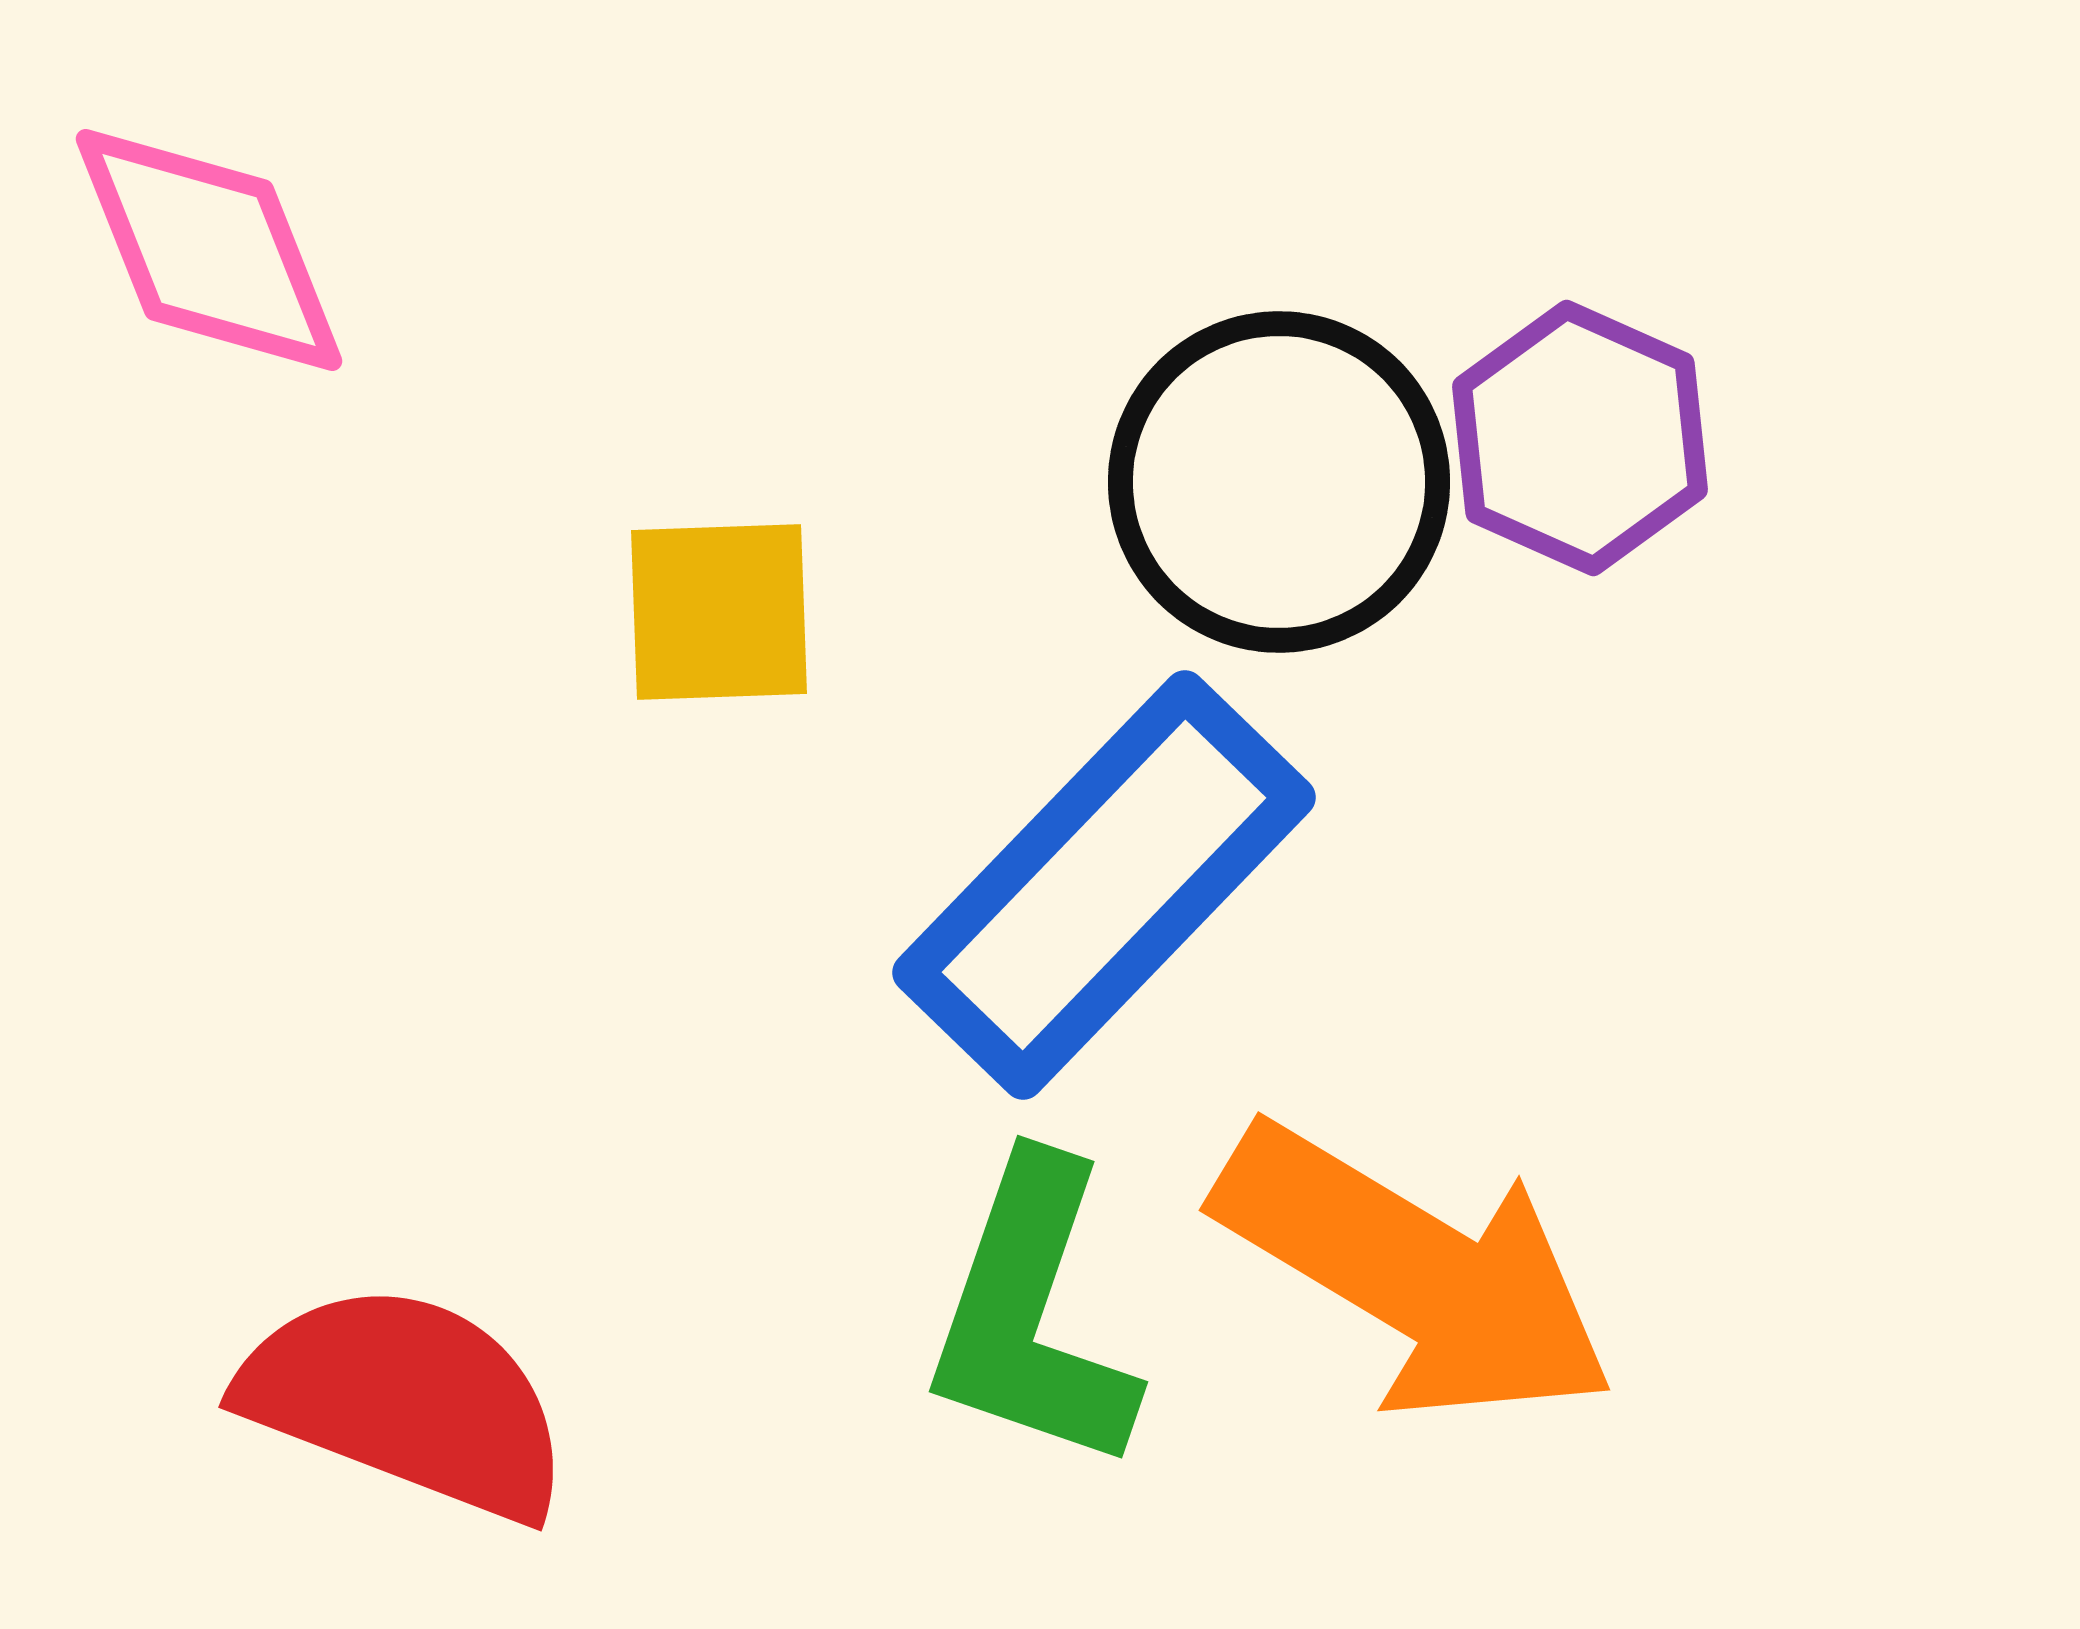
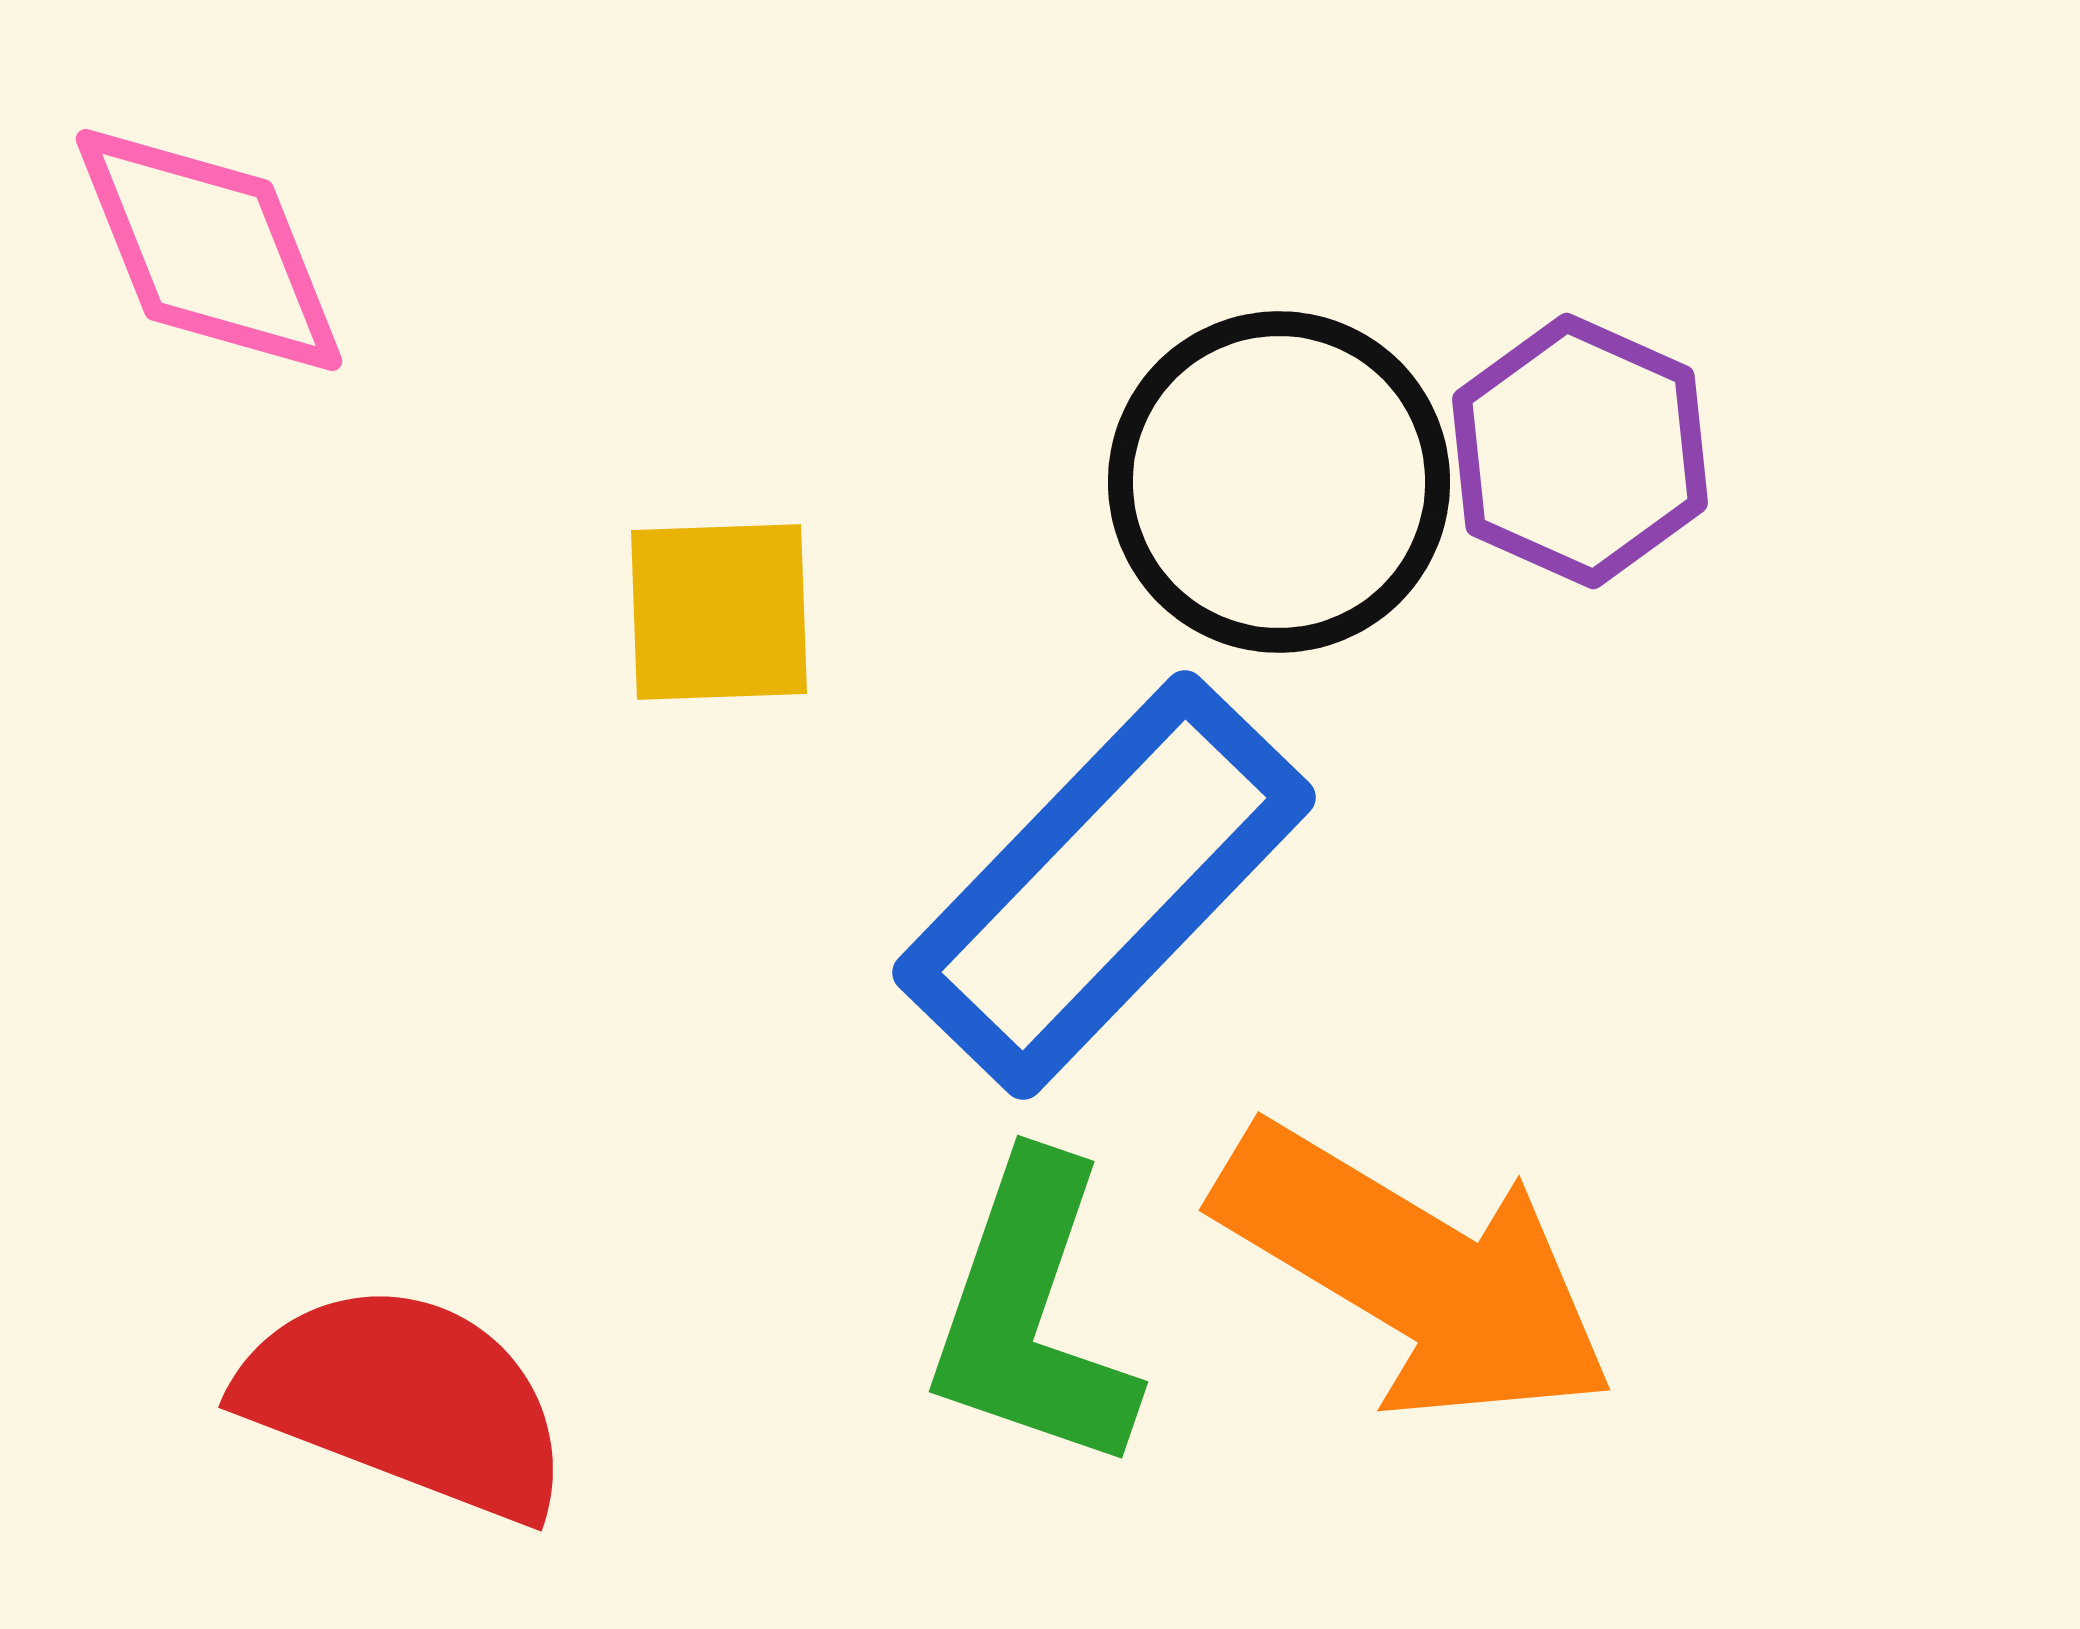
purple hexagon: moved 13 px down
